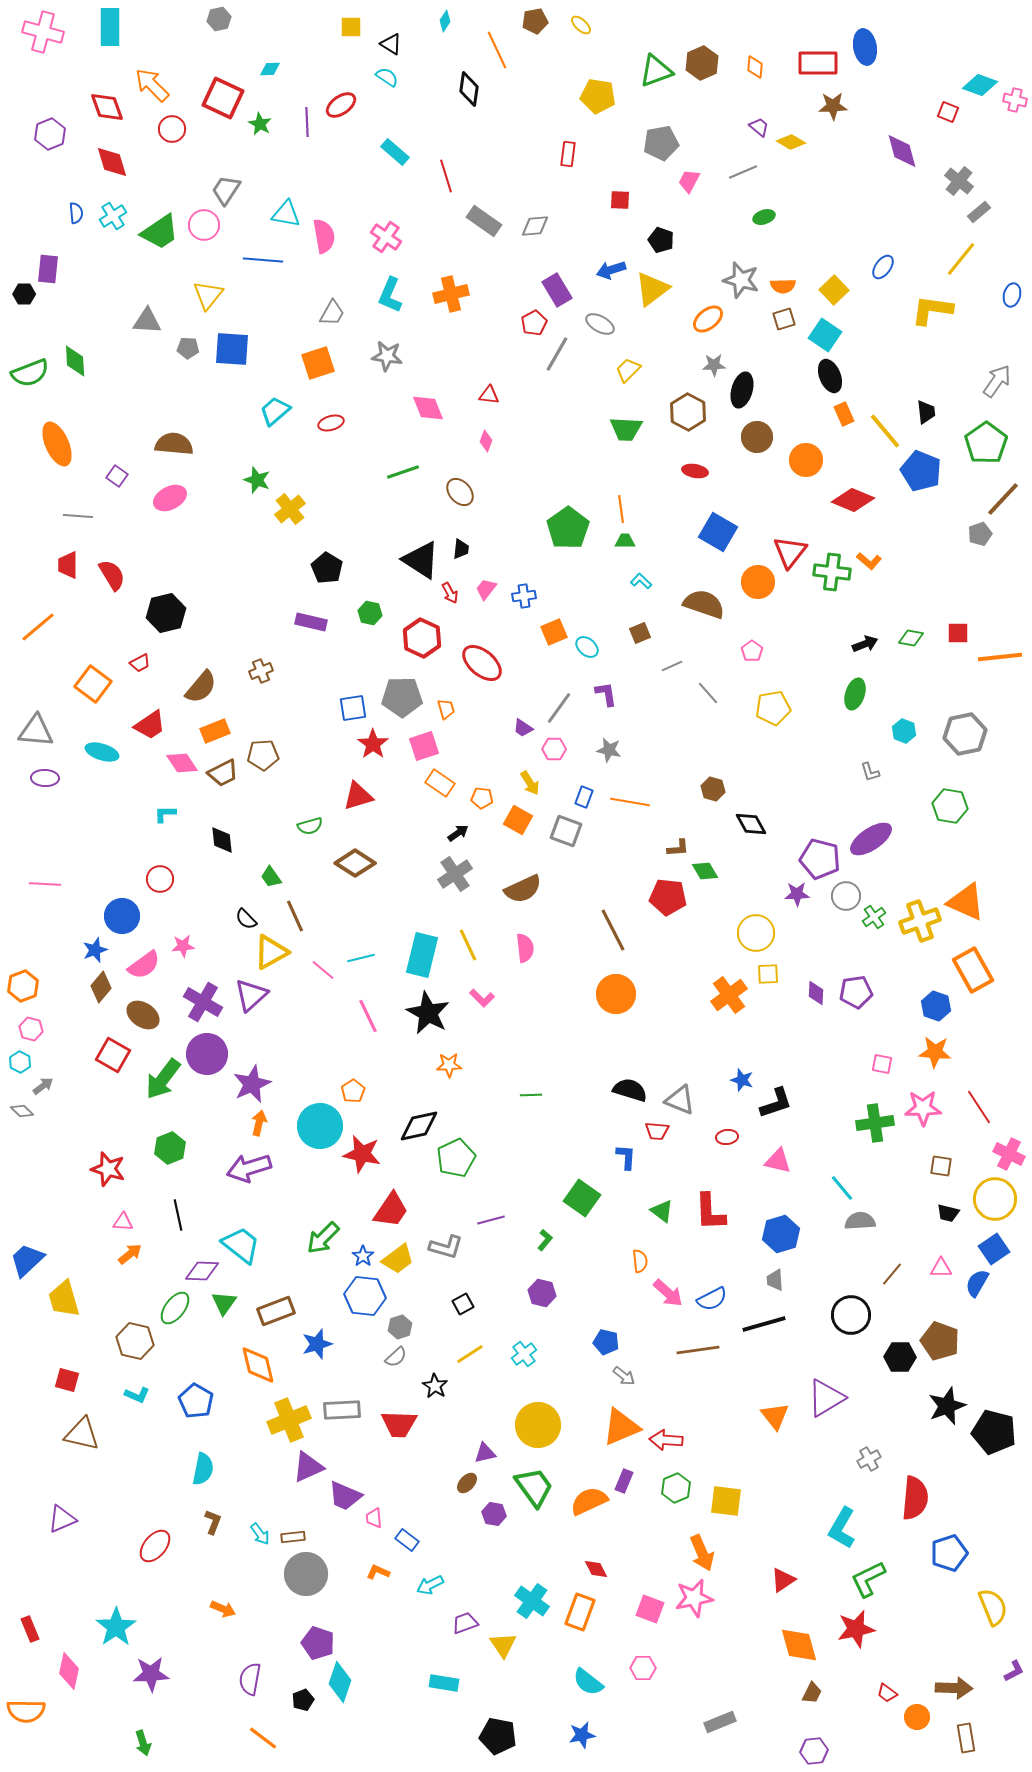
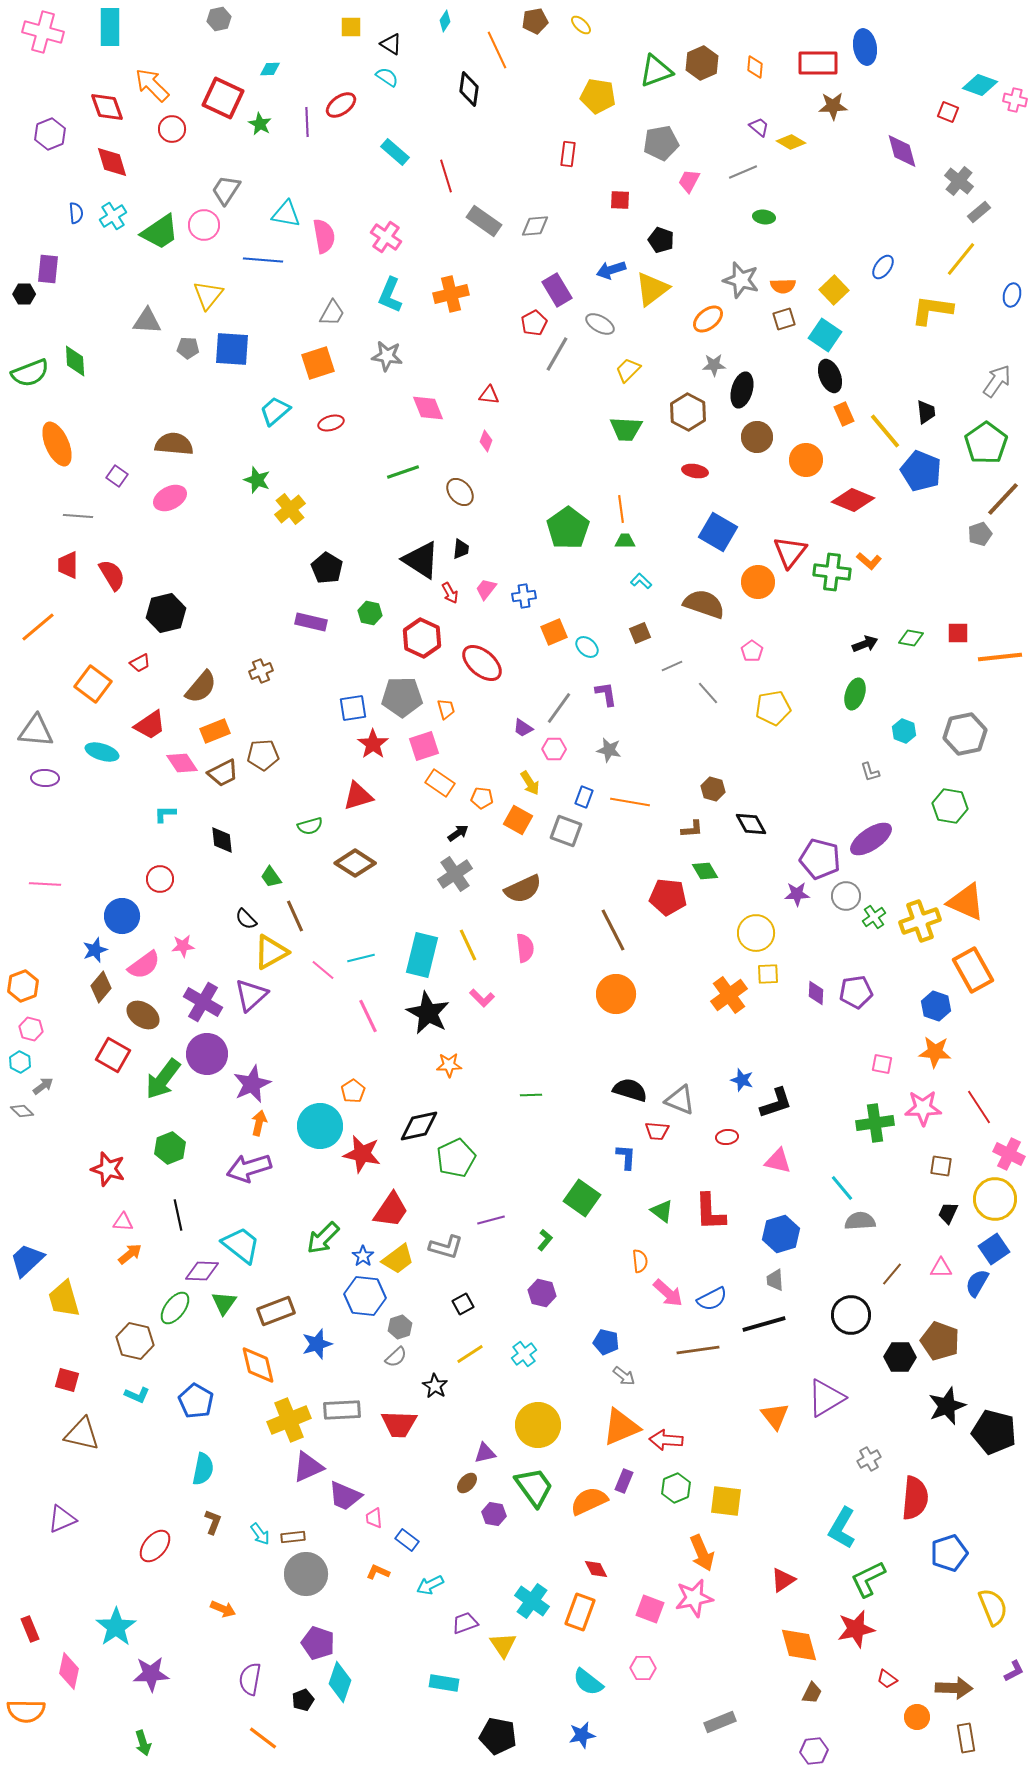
green ellipse at (764, 217): rotated 25 degrees clockwise
brown L-shape at (678, 848): moved 14 px right, 19 px up
black trapezoid at (948, 1213): rotated 100 degrees clockwise
red trapezoid at (887, 1693): moved 14 px up
